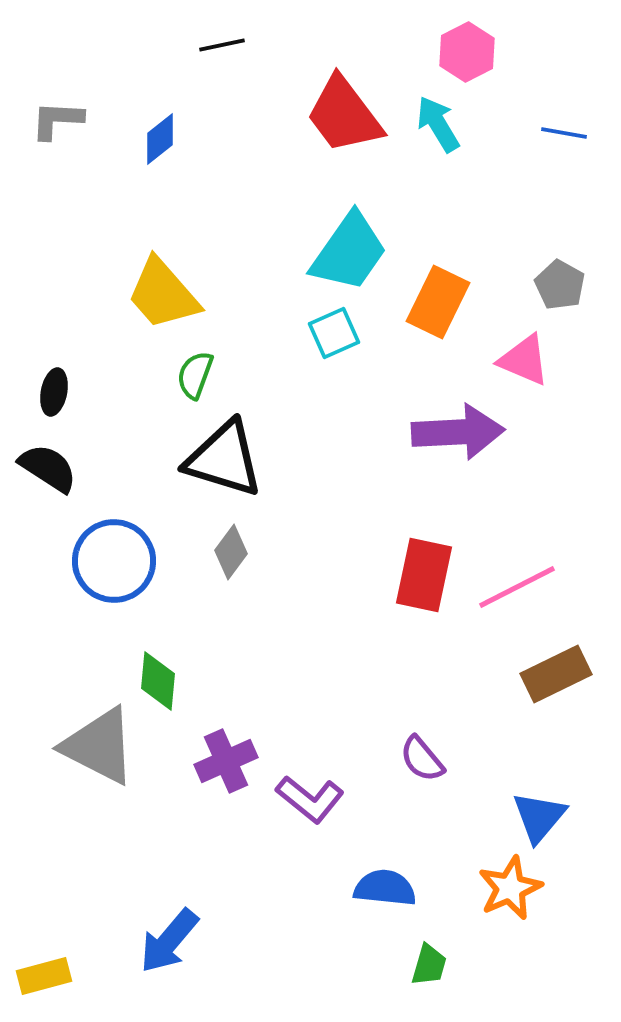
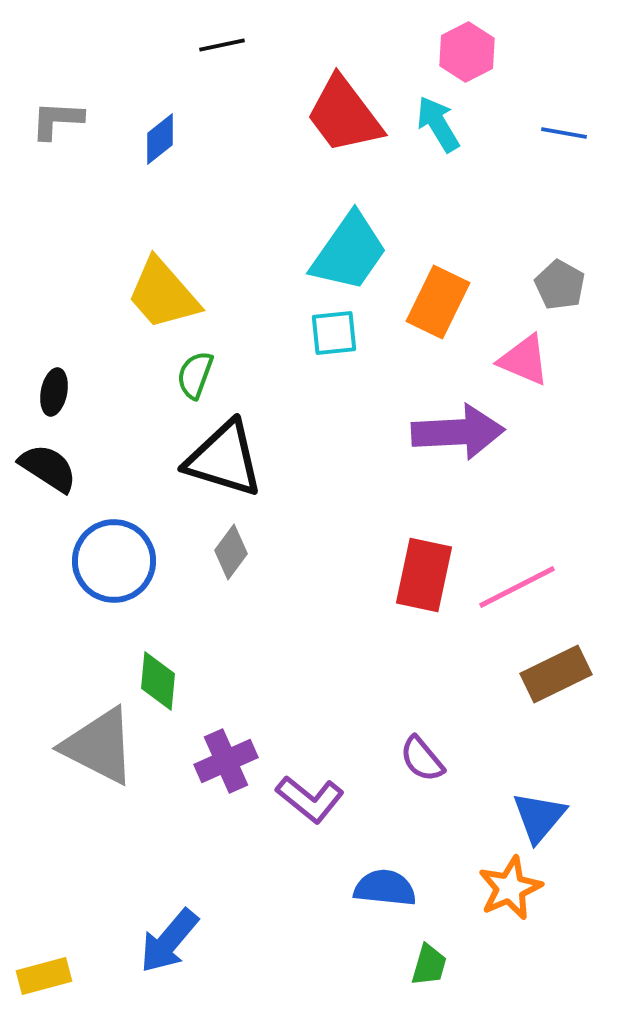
cyan square: rotated 18 degrees clockwise
